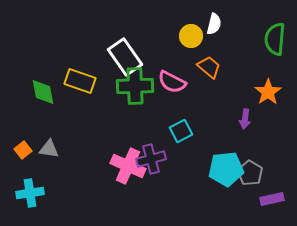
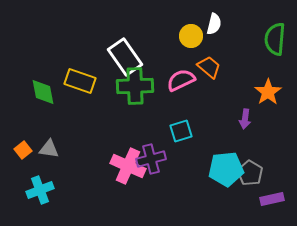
pink semicircle: moved 9 px right, 2 px up; rotated 128 degrees clockwise
cyan square: rotated 10 degrees clockwise
cyan cross: moved 10 px right, 3 px up; rotated 12 degrees counterclockwise
